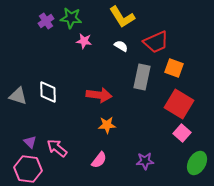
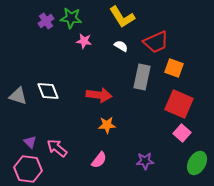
white diamond: moved 1 px up; rotated 20 degrees counterclockwise
red square: rotated 8 degrees counterclockwise
